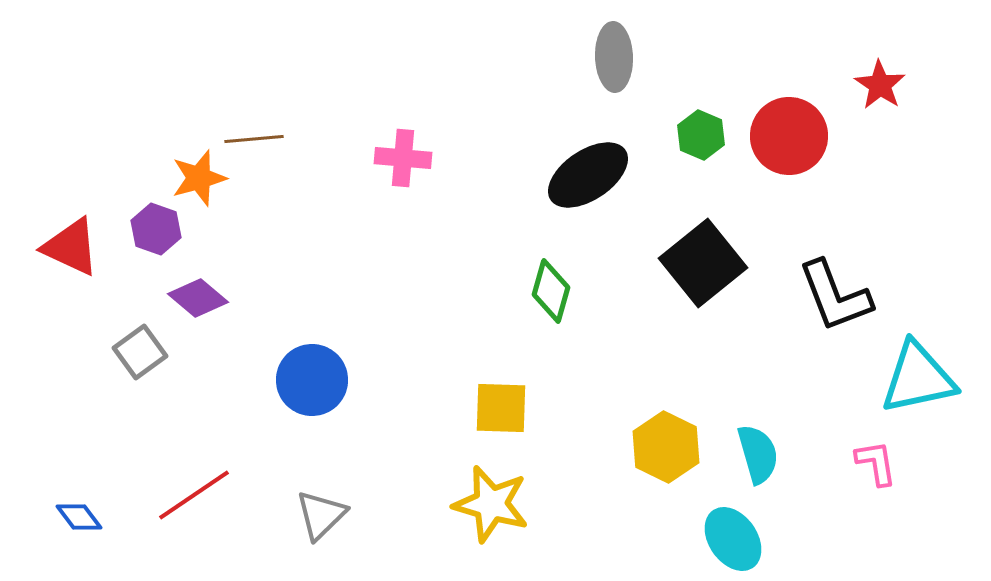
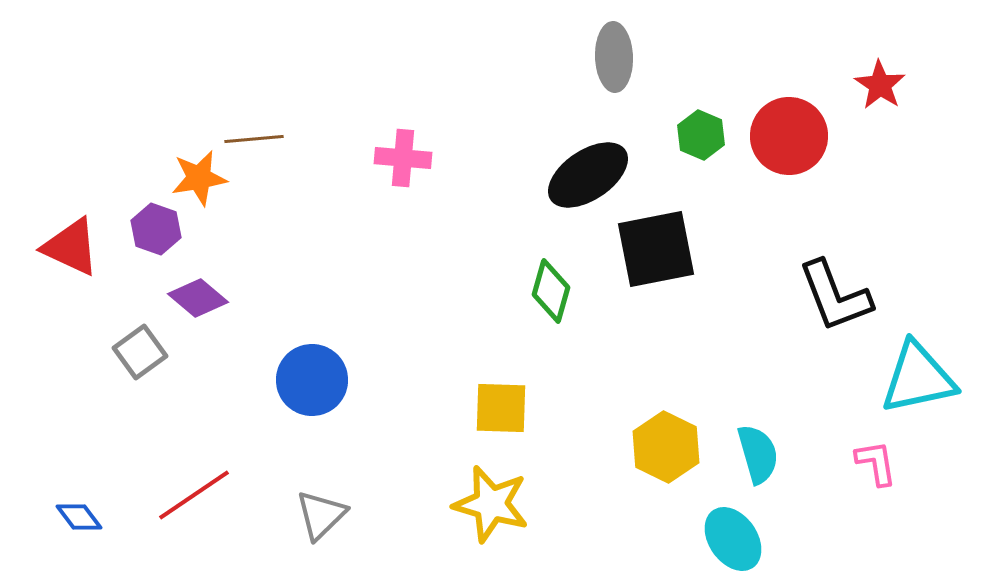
orange star: rotated 6 degrees clockwise
black square: moved 47 px left, 14 px up; rotated 28 degrees clockwise
